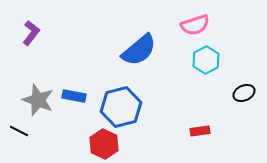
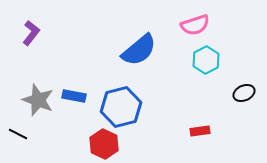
black line: moved 1 px left, 3 px down
